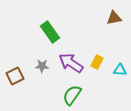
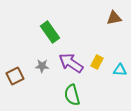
green semicircle: rotated 50 degrees counterclockwise
